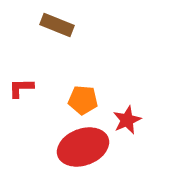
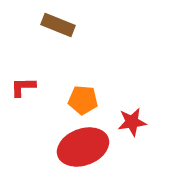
brown rectangle: moved 1 px right
red L-shape: moved 2 px right, 1 px up
red star: moved 5 px right, 2 px down; rotated 16 degrees clockwise
